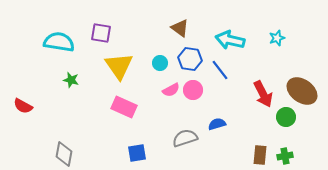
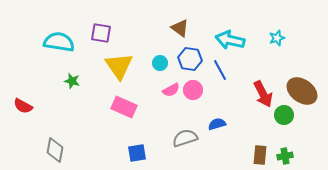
blue line: rotated 10 degrees clockwise
green star: moved 1 px right, 1 px down
green circle: moved 2 px left, 2 px up
gray diamond: moved 9 px left, 4 px up
